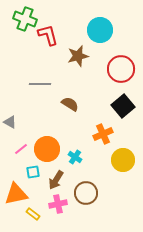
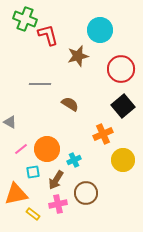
cyan cross: moved 1 px left, 3 px down; rotated 32 degrees clockwise
